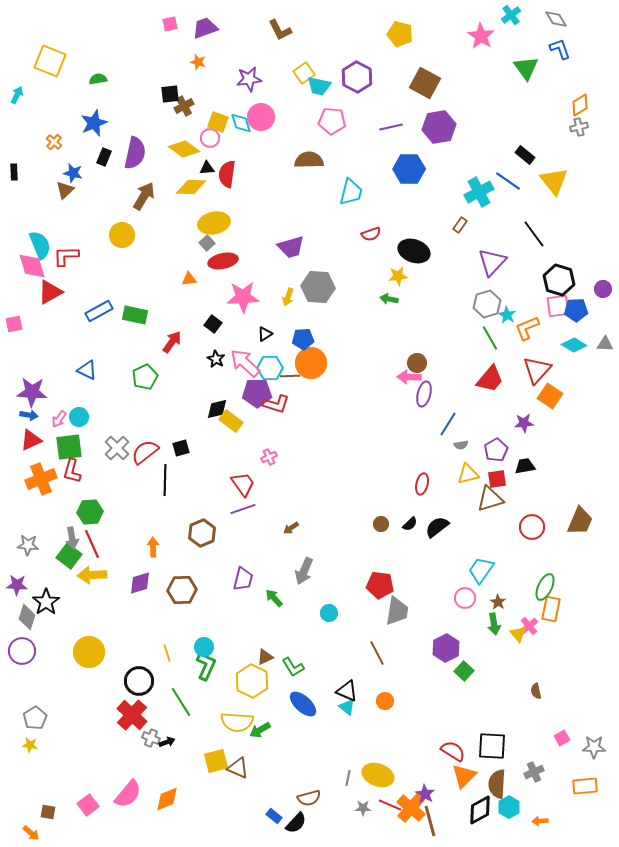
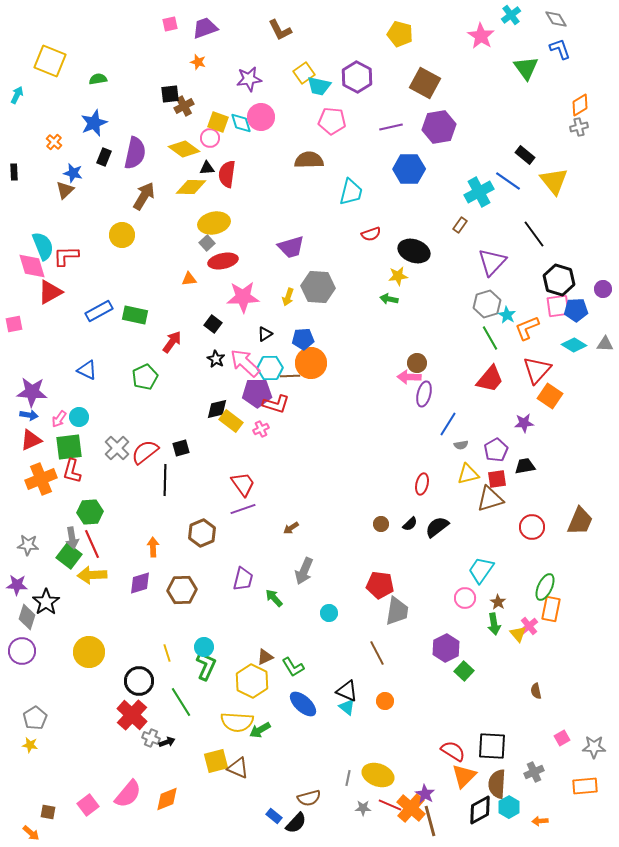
cyan semicircle at (40, 245): moved 3 px right, 1 px down
pink cross at (269, 457): moved 8 px left, 28 px up
